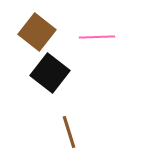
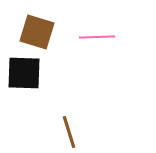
brown square: rotated 21 degrees counterclockwise
black square: moved 26 px left; rotated 36 degrees counterclockwise
